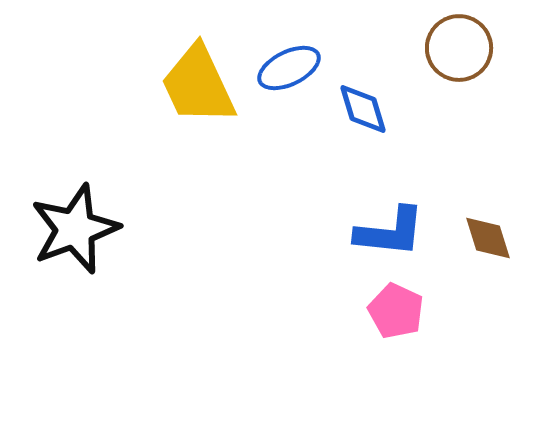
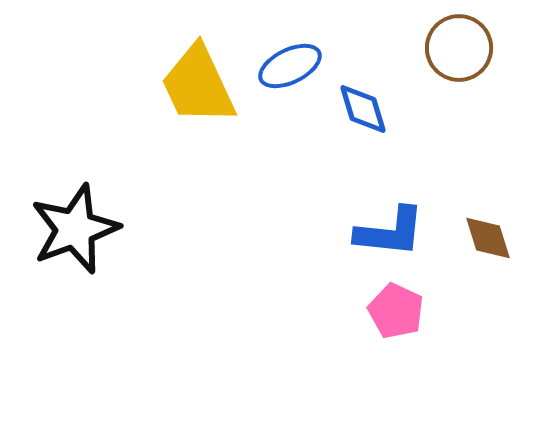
blue ellipse: moved 1 px right, 2 px up
